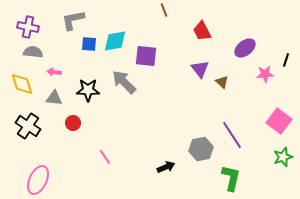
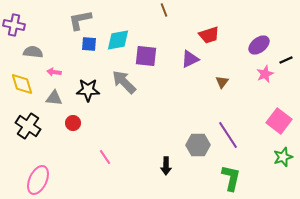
gray L-shape: moved 7 px right
purple cross: moved 14 px left, 2 px up
red trapezoid: moved 7 px right, 4 px down; rotated 80 degrees counterclockwise
cyan diamond: moved 3 px right, 1 px up
purple ellipse: moved 14 px right, 3 px up
black line: rotated 48 degrees clockwise
purple triangle: moved 10 px left, 10 px up; rotated 42 degrees clockwise
pink star: rotated 18 degrees counterclockwise
brown triangle: rotated 24 degrees clockwise
purple line: moved 4 px left
gray hexagon: moved 3 px left, 4 px up; rotated 10 degrees clockwise
black arrow: moved 1 px up; rotated 114 degrees clockwise
